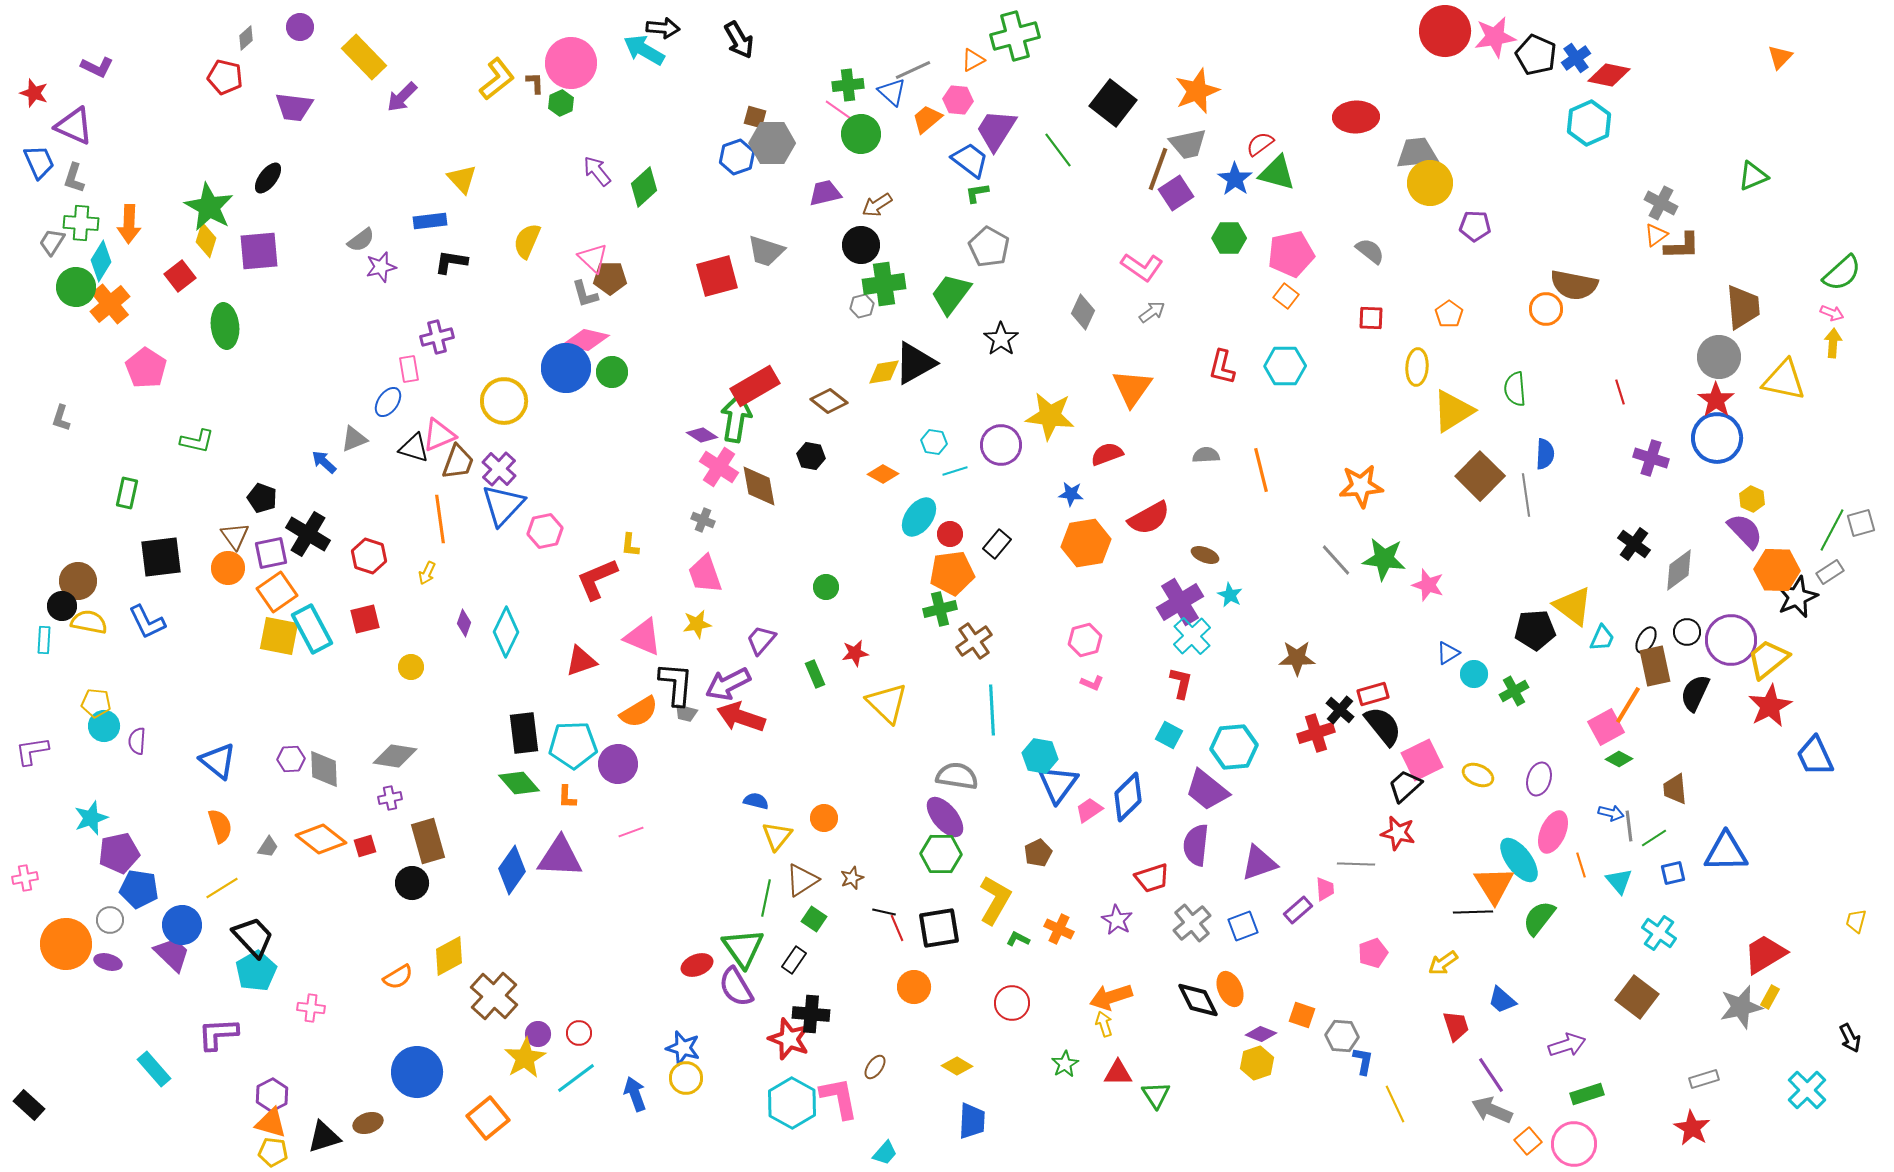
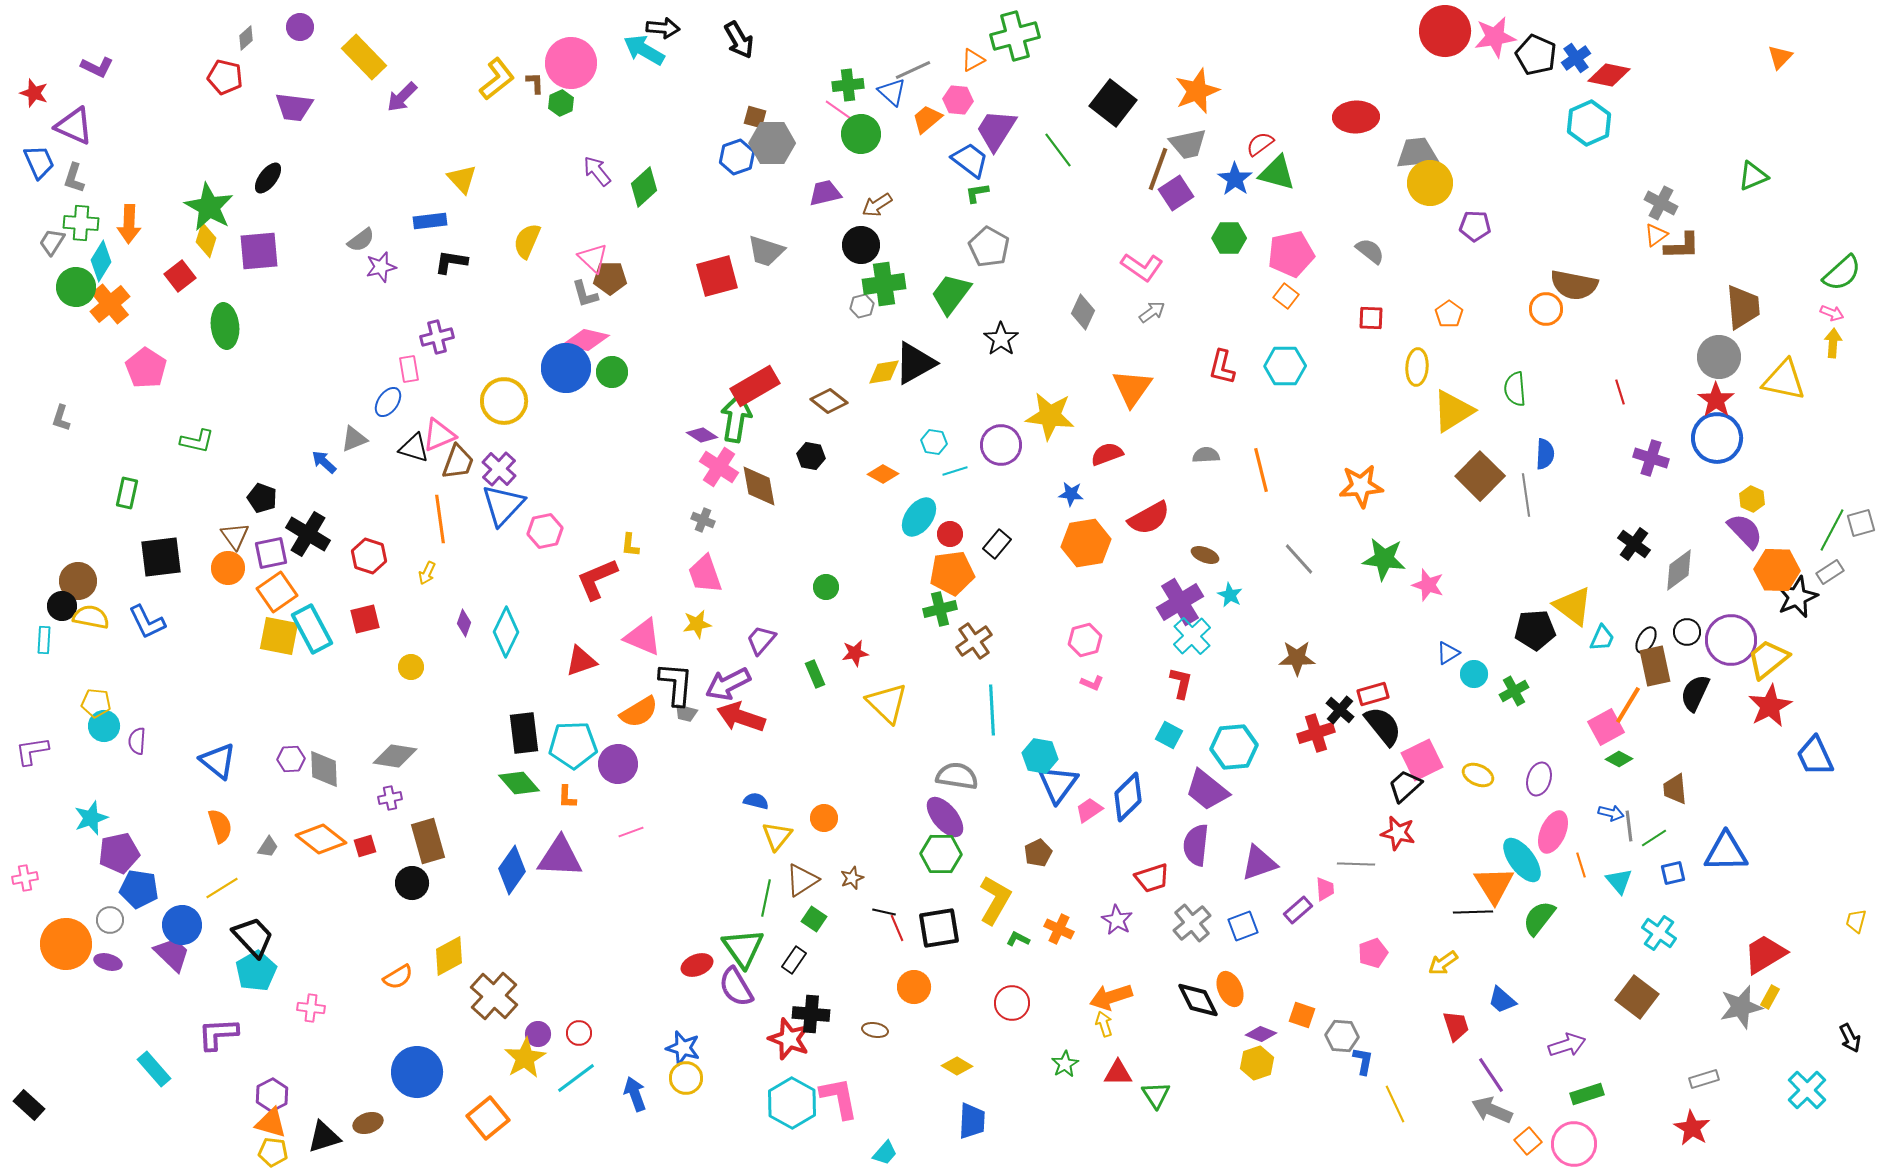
gray line at (1336, 560): moved 37 px left, 1 px up
yellow semicircle at (89, 622): moved 2 px right, 5 px up
cyan ellipse at (1519, 860): moved 3 px right
brown ellipse at (875, 1067): moved 37 px up; rotated 65 degrees clockwise
